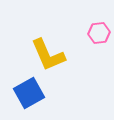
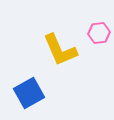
yellow L-shape: moved 12 px right, 5 px up
